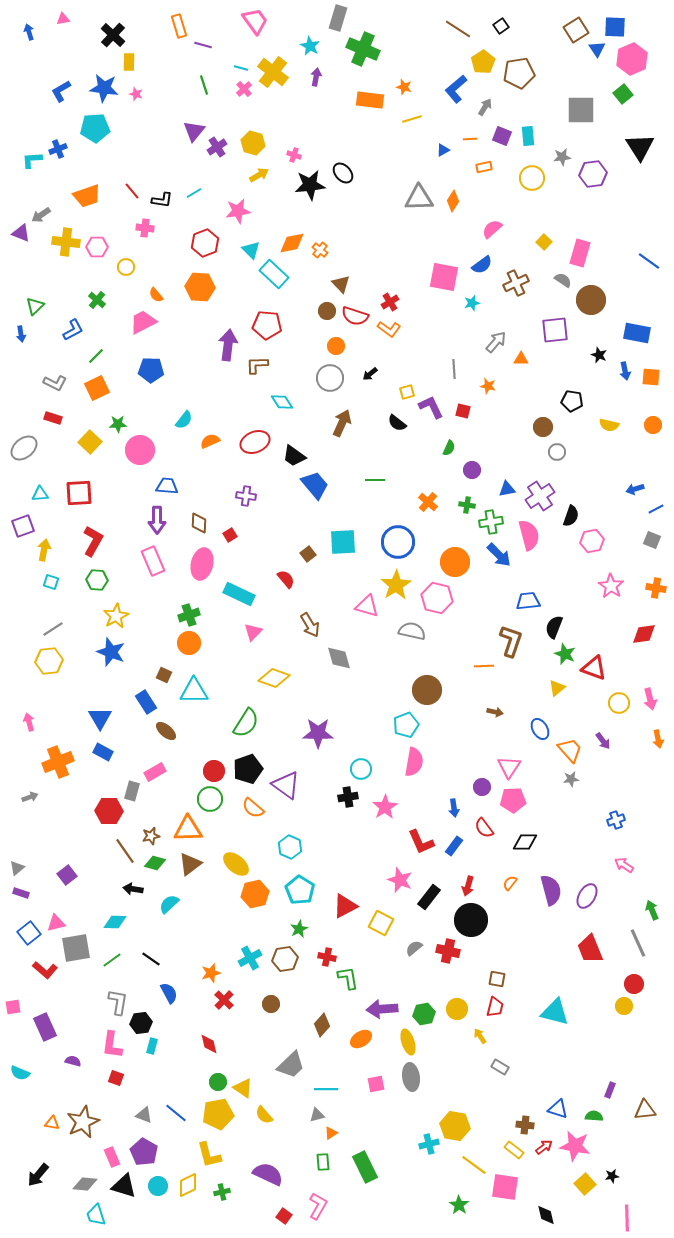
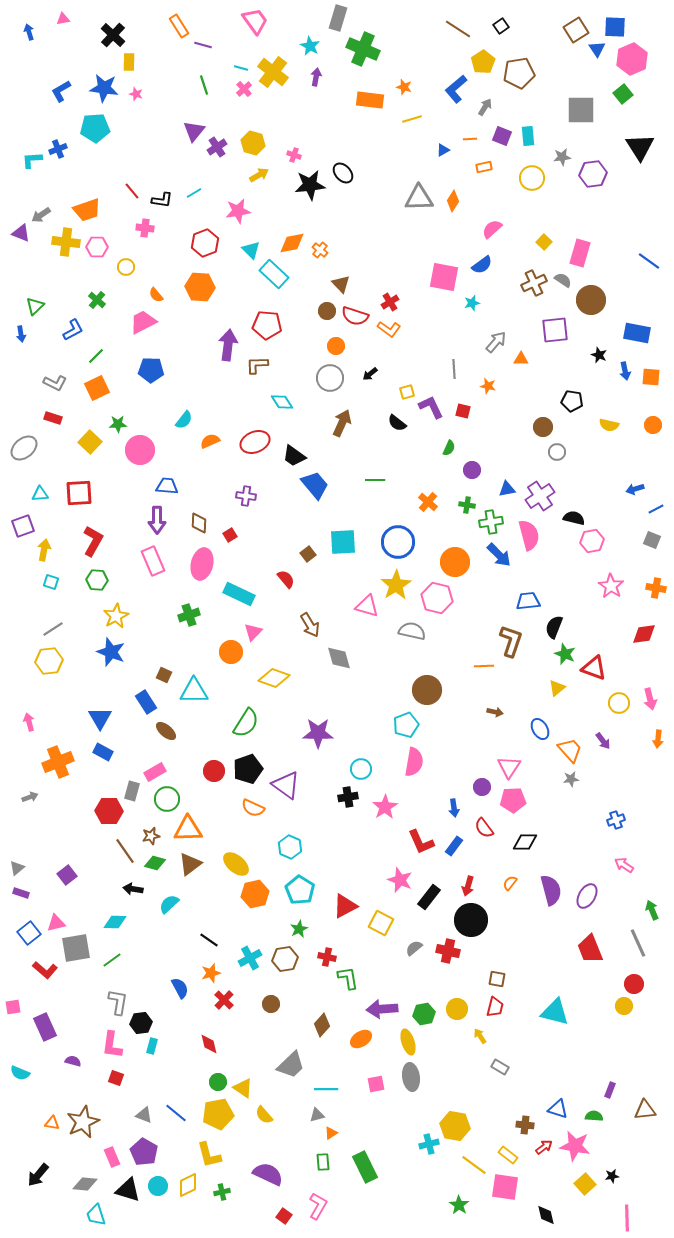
orange rectangle at (179, 26): rotated 15 degrees counterclockwise
orange trapezoid at (87, 196): moved 14 px down
brown cross at (516, 283): moved 18 px right
black semicircle at (571, 516): moved 3 px right, 2 px down; rotated 95 degrees counterclockwise
orange circle at (189, 643): moved 42 px right, 9 px down
orange arrow at (658, 739): rotated 18 degrees clockwise
green circle at (210, 799): moved 43 px left
orange semicircle at (253, 808): rotated 15 degrees counterclockwise
black line at (151, 959): moved 58 px right, 19 px up
blue semicircle at (169, 993): moved 11 px right, 5 px up
yellow rectangle at (514, 1150): moved 6 px left, 5 px down
black triangle at (124, 1186): moved 4 px right, 4 px down
